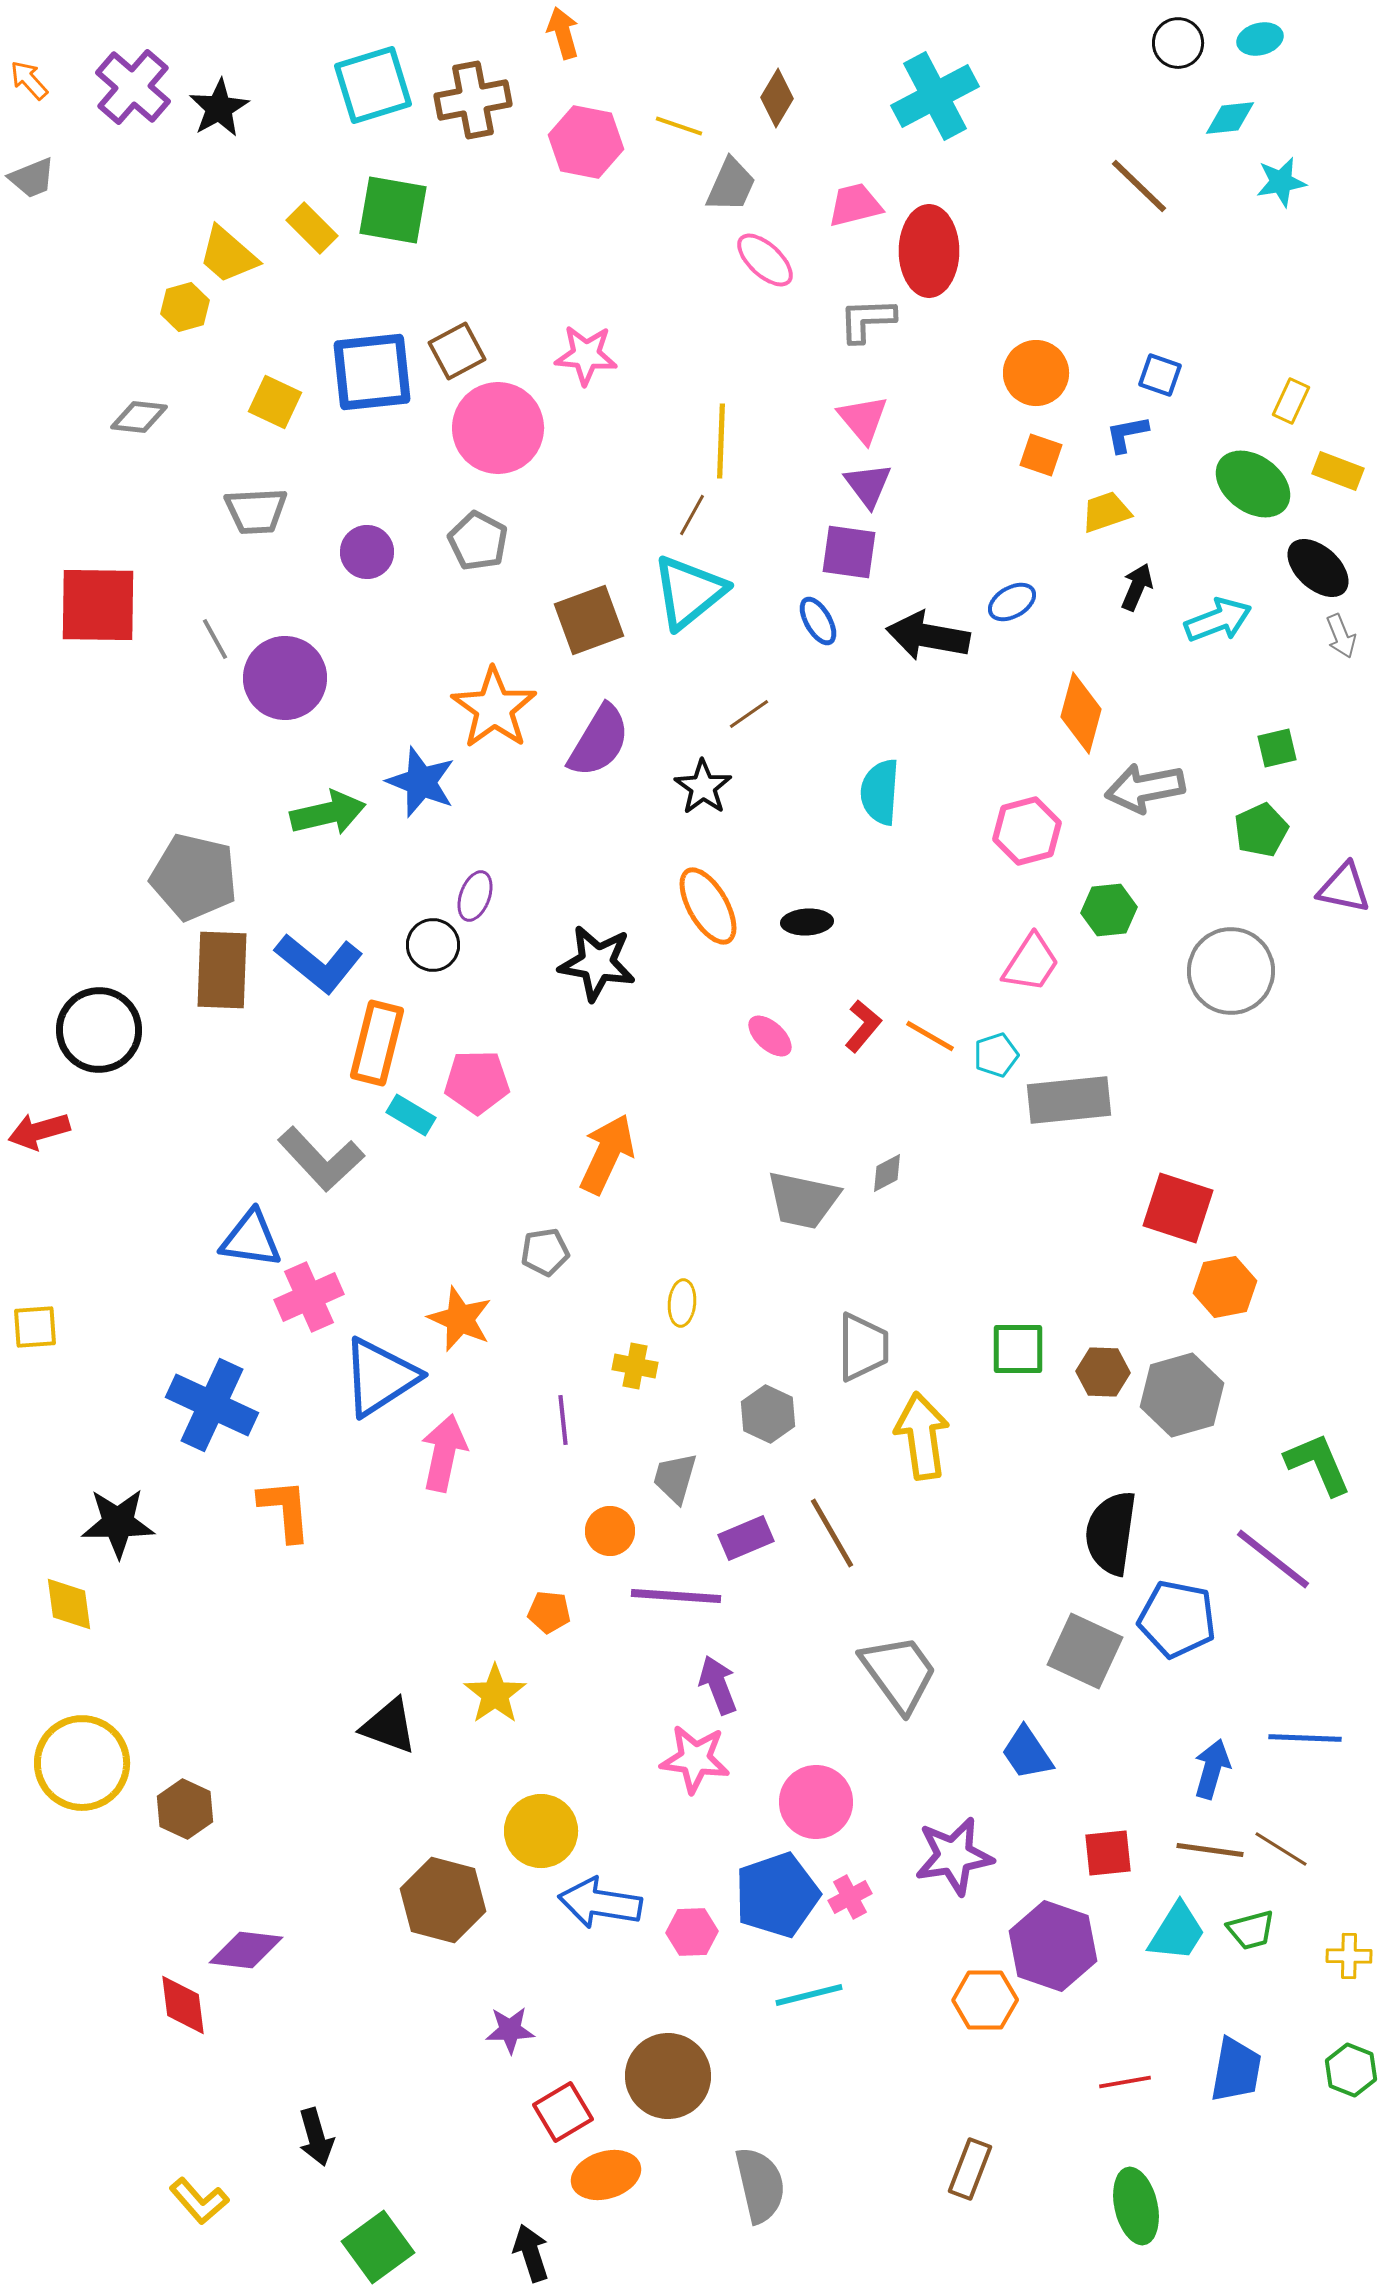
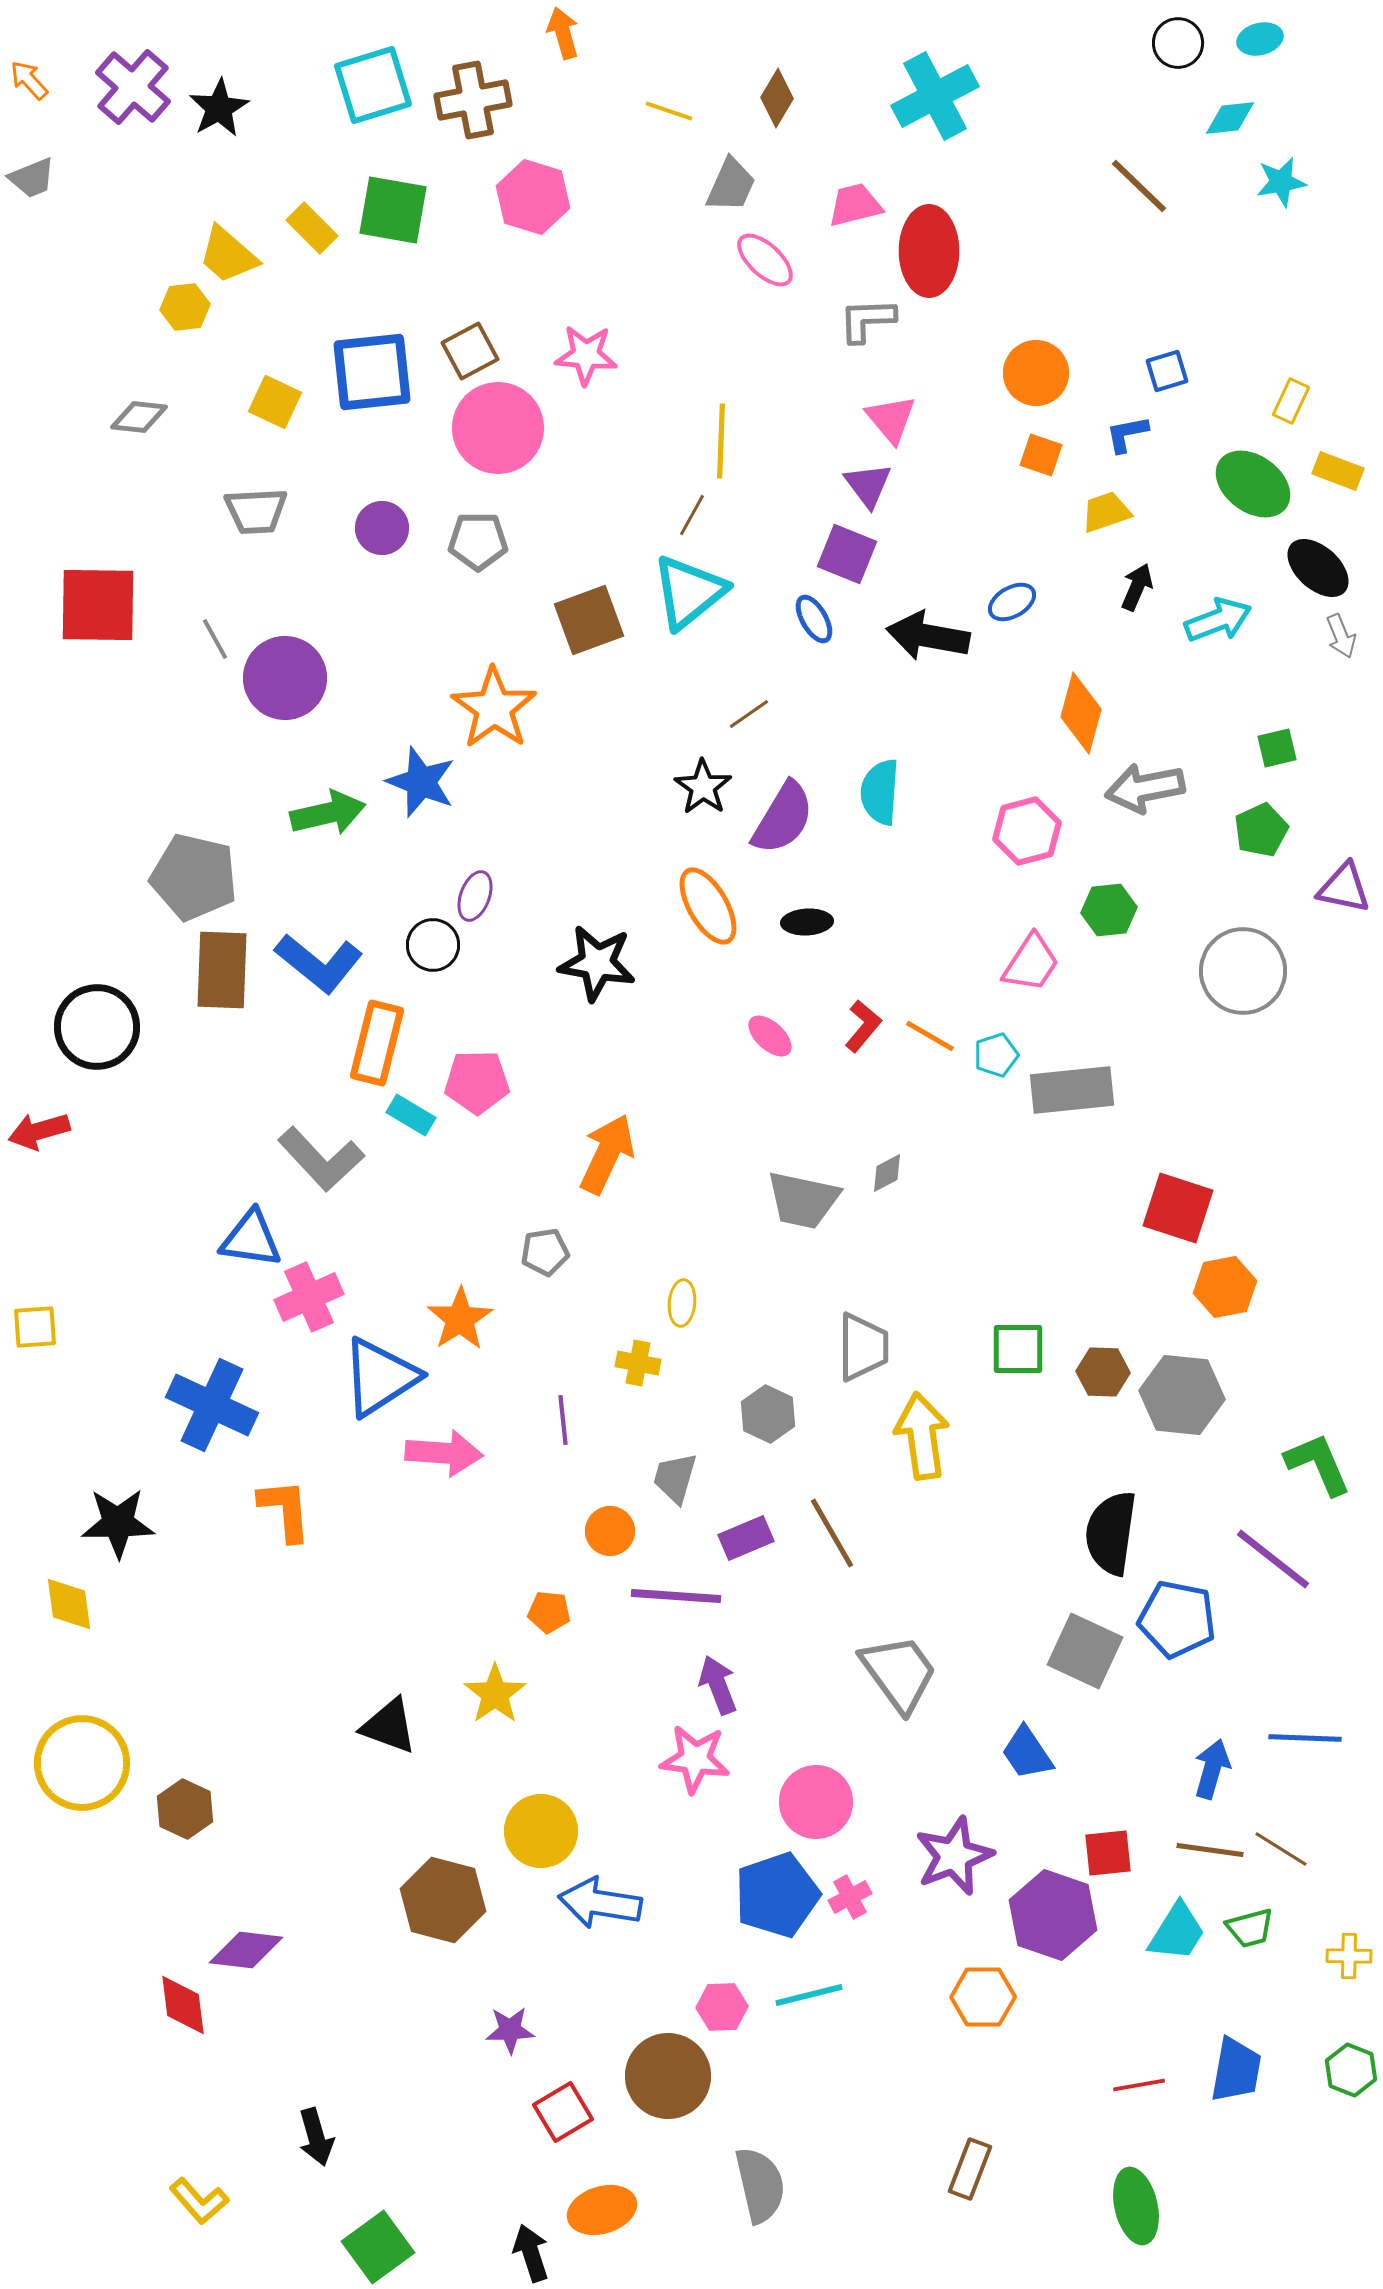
yellow line at (679, 126): moved 10 px left, 15 px up
pink hexagon at (586, 142): moved 53 px left, 55 px down; rotated 6 degrees clockwise
yellow hexagon at (185, 307): rotated 9 degrees clockwise
brown square at (457, 351): moved 13 px right
blue square at (1160, 375): moved 7 px right, 4 px up; rotated 36 degrees counterclockwise
pink triangle at (863, 419): moved 28 px right
gray pentagon at (478, 541): rotated 28 degrees counterclockwise
purple circle at (367, 552): moved 15 px right, 24 px up
purple square at (849, 552): moved 2 px left, 2 px down; rotated 14 degrees clockwise
blue ellipse at (818, 621): moved 4 px left, 2 px up
purple semicircle at (599, 741): moved 184 px right, 77 px down
gray circle at (1231, 971): moved 12 px right
black circle at (99, 1030): moved 2 px left, 3 px up
gray rectangle at (1069, 1100): moved 3 px right, 10 px up
orange star at (460, 1319): rotated 16 degrees clockwise
yellow cross at (635, 1366): moved 3 px right, 3 px up
gray hexagon at (1182, 1395): rotated 22 degrees clockwise
pink arrow at (444, 1453): rotated 82 degrees clockwise
purple star at (954, 1856): rotated 12 degrees counterclockwise
green trapezoid at (1251, 1930): moved 1 px left, 2 px up
pink hexagon at (692, 1932): moved 30 px right, 75 px down
purple hexagon at (1053, 1946): moved 31 px up
orange hexagon at (985, 2000): moved 2 px left, 3 px up
red line at (1125, 2082): moved 14 px right, 3 px down
orange ellipse at (606, 2175): moved 4 px left, 35 px down
